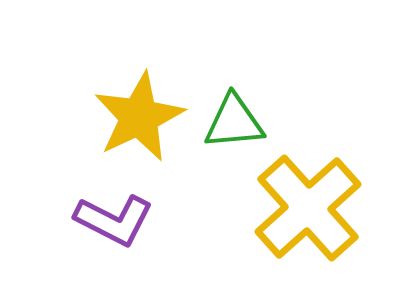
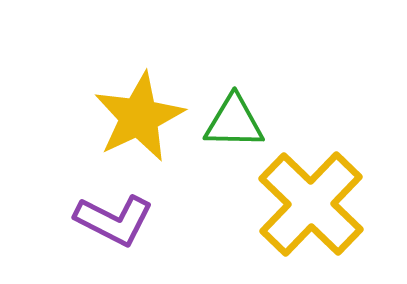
green triangle: rotated 6 degrees clockwise
yellow cross: moved 3 px right, 4 px up; rotated 4 degrees counterclockwise
